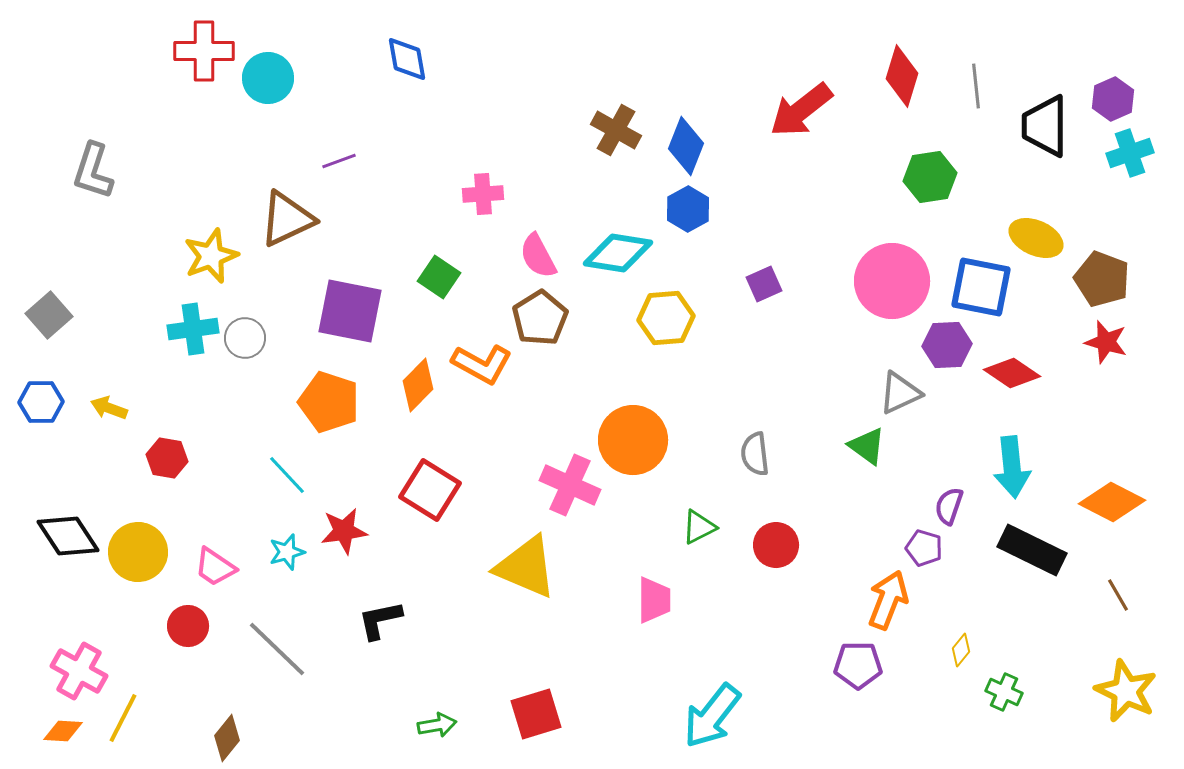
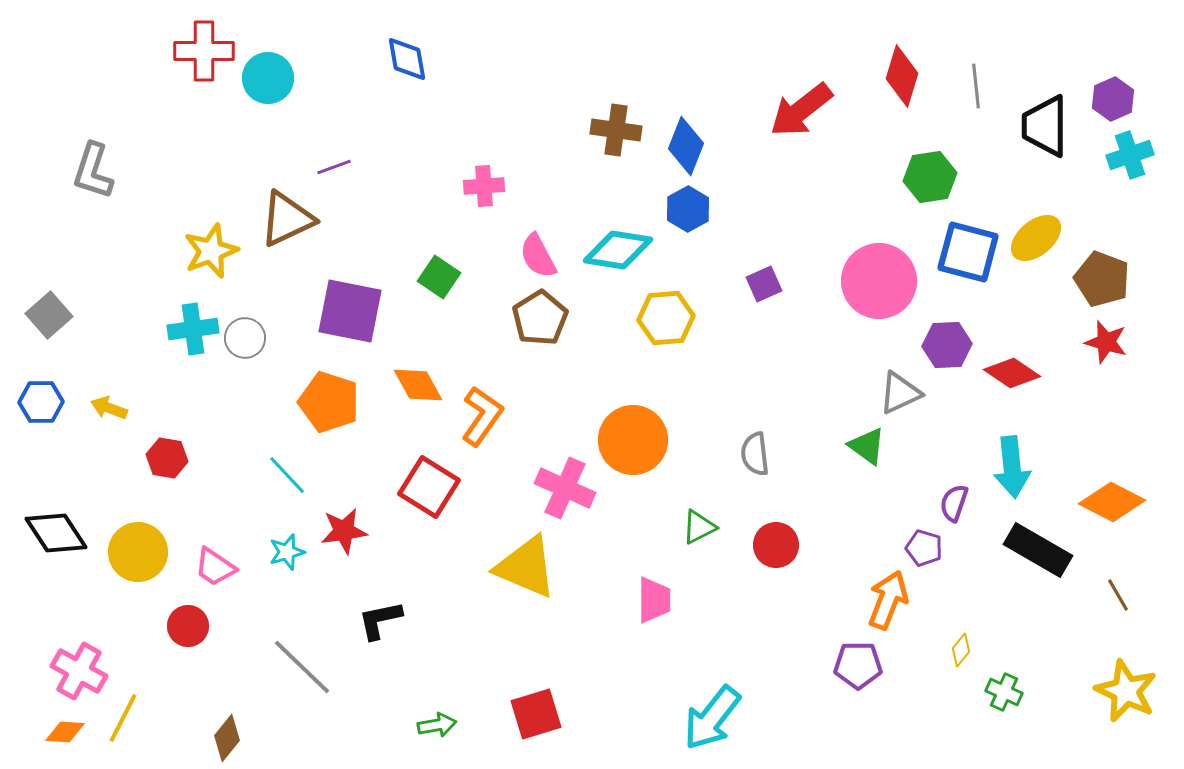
brown cross at (616, 130): rotated 21 degrees counterclockwise
cyan cross at (1130, 153): moved 2 px down
purple line at (339, 161): moved 5 px left, 6 px down
pink cross at (483, 194): moved 1 px right, 8 px up
yellow ellipse at (1036, 238): rotated 64 degrees counterclockwise
cyan diamond at (618, 253): moved 3 px up
yellow star at (211, 256): moved 5 px up
pink circle at (892, 281): moved 13 px left
blue square at (981, 287): moved 13 px left, 35 px up; rotated 4 degrees clockwise
orange L-shape at (482, 364): moved 52 px down; rotated 84 degrees counterclockwise
orange diamond at (418, 385): rotated 74 degrees counterclockwise
pink cross at (570, 485): moved 5 px left, 3 px down
red square at (430, 490): moved 1 px left, 3 px up
purple semicircle at (949, 506): moved 5 px right, 3 px up
black diamond at (68, 536): moved 12 px left, 3 px up
black rectangle at (1032, 550): moved 6 px right; rotated 4 degrees clockwise
gray line at (277, 649): moved 25 px right, 18 px down
cyan arrow at (712, 716): moved 2 px down
orange diamond at (63, 731): moved 2 px right, 1 px down
